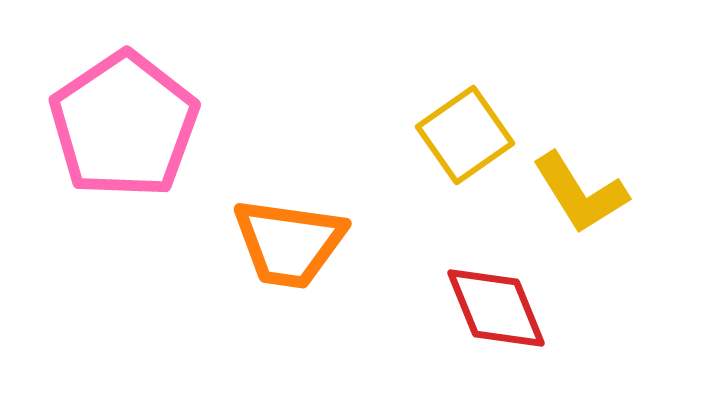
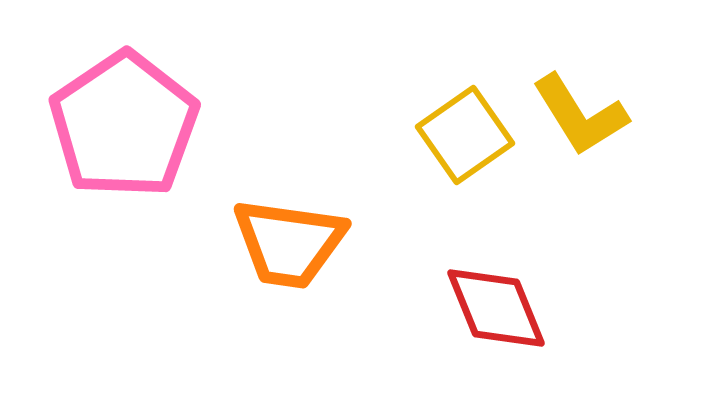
yellow L-shape: moved 78 px up
